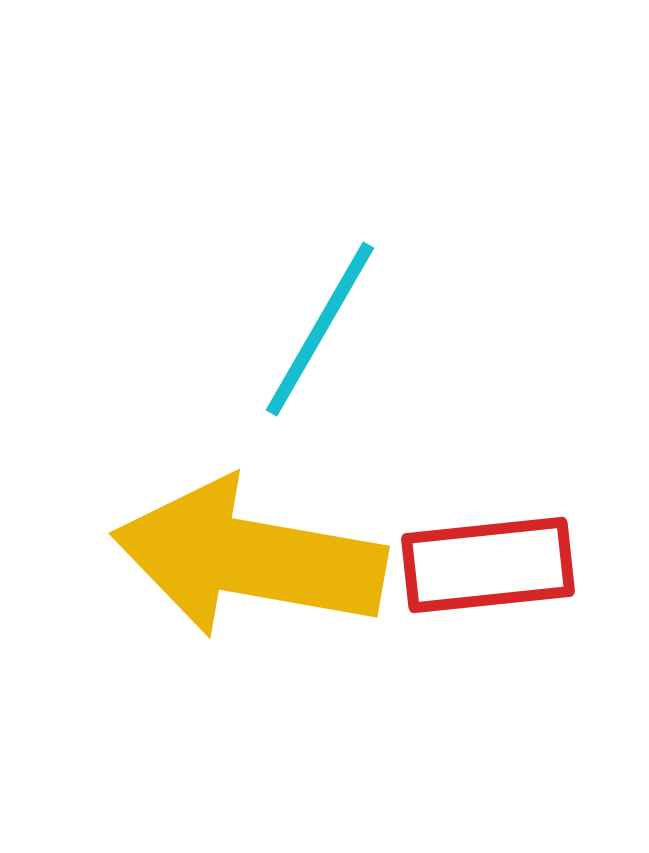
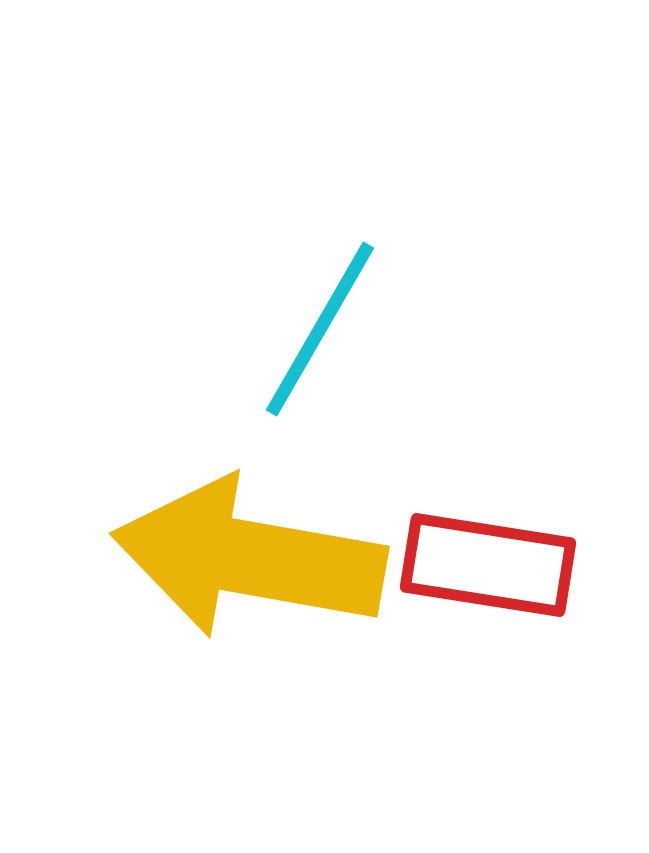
red rectangle: rotated 15 degrees clockwise
